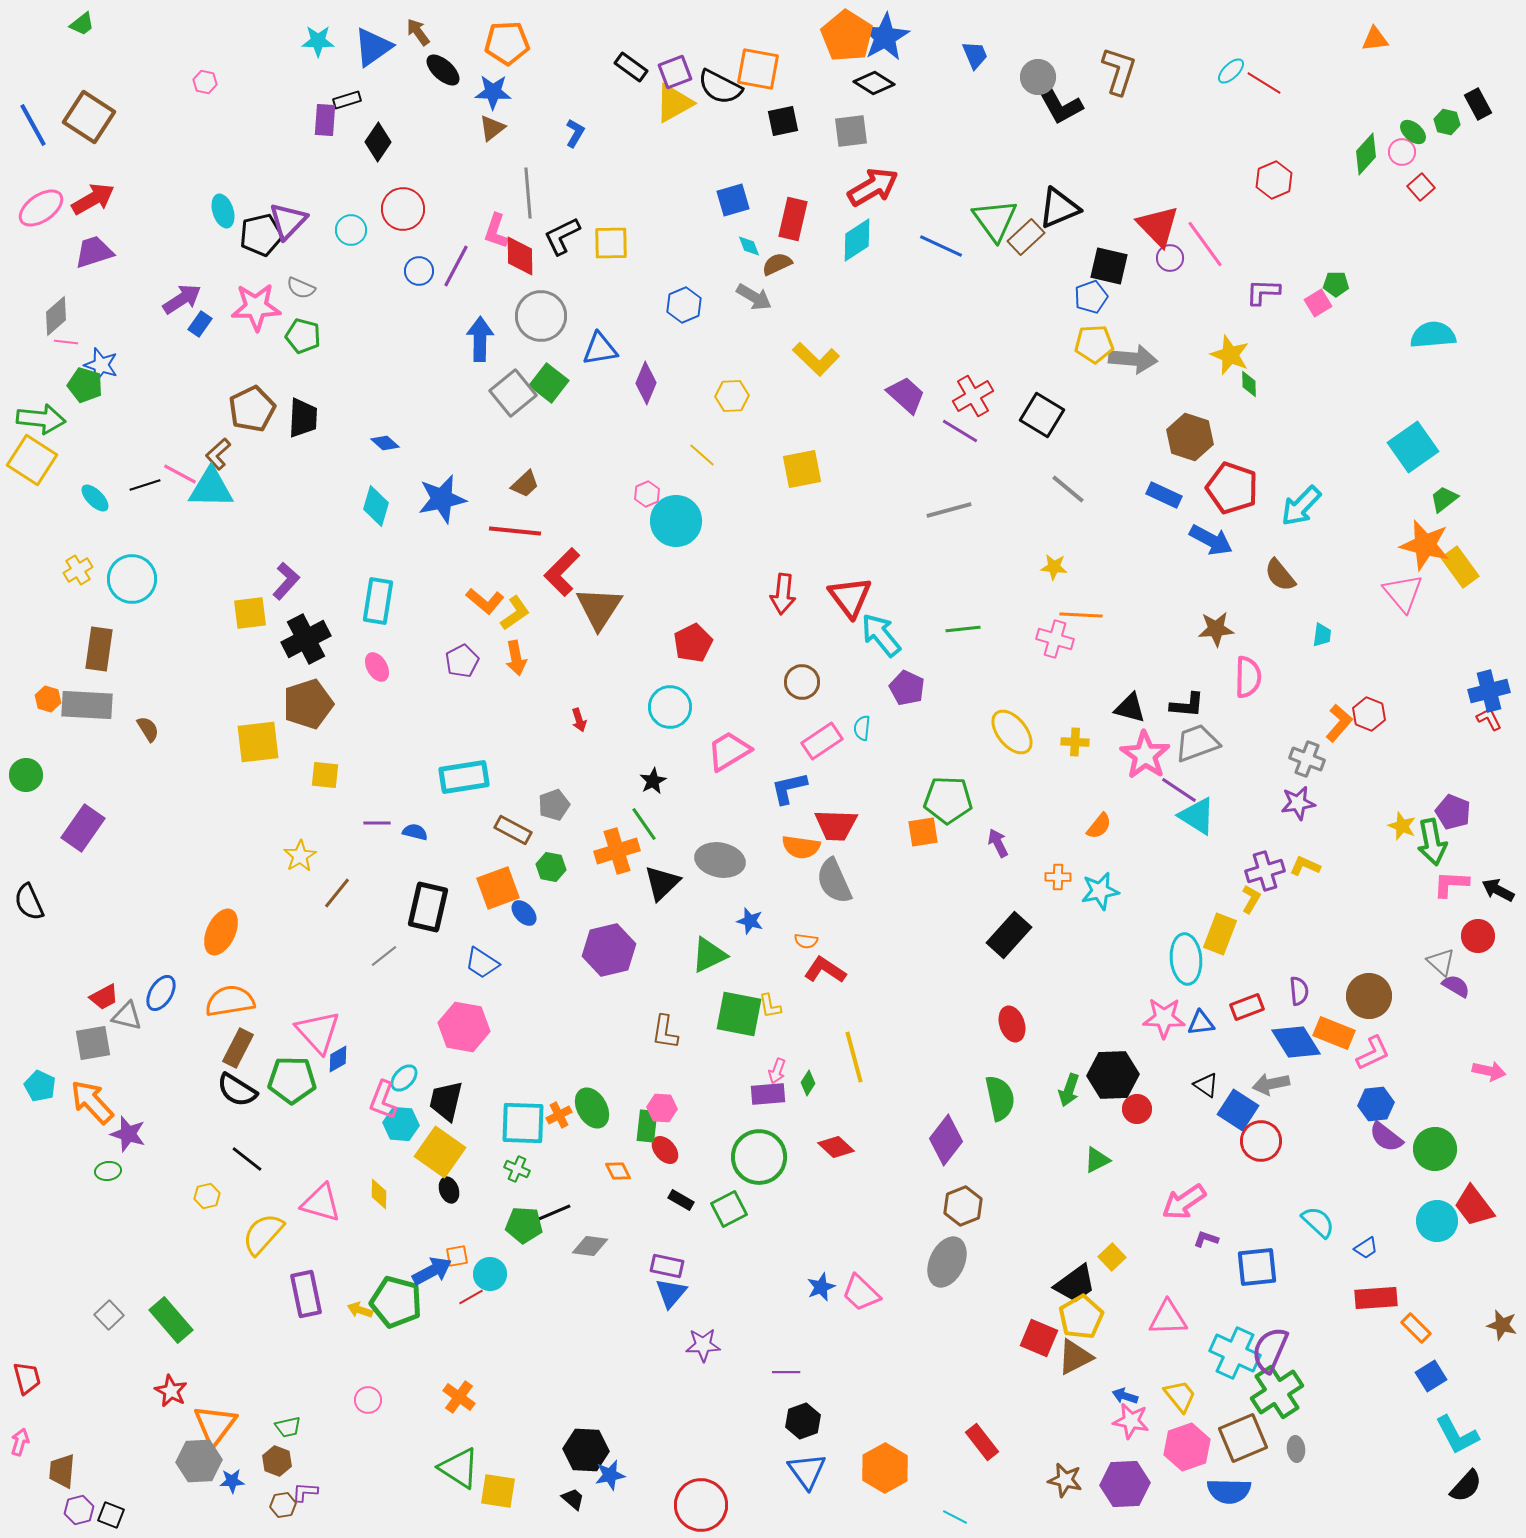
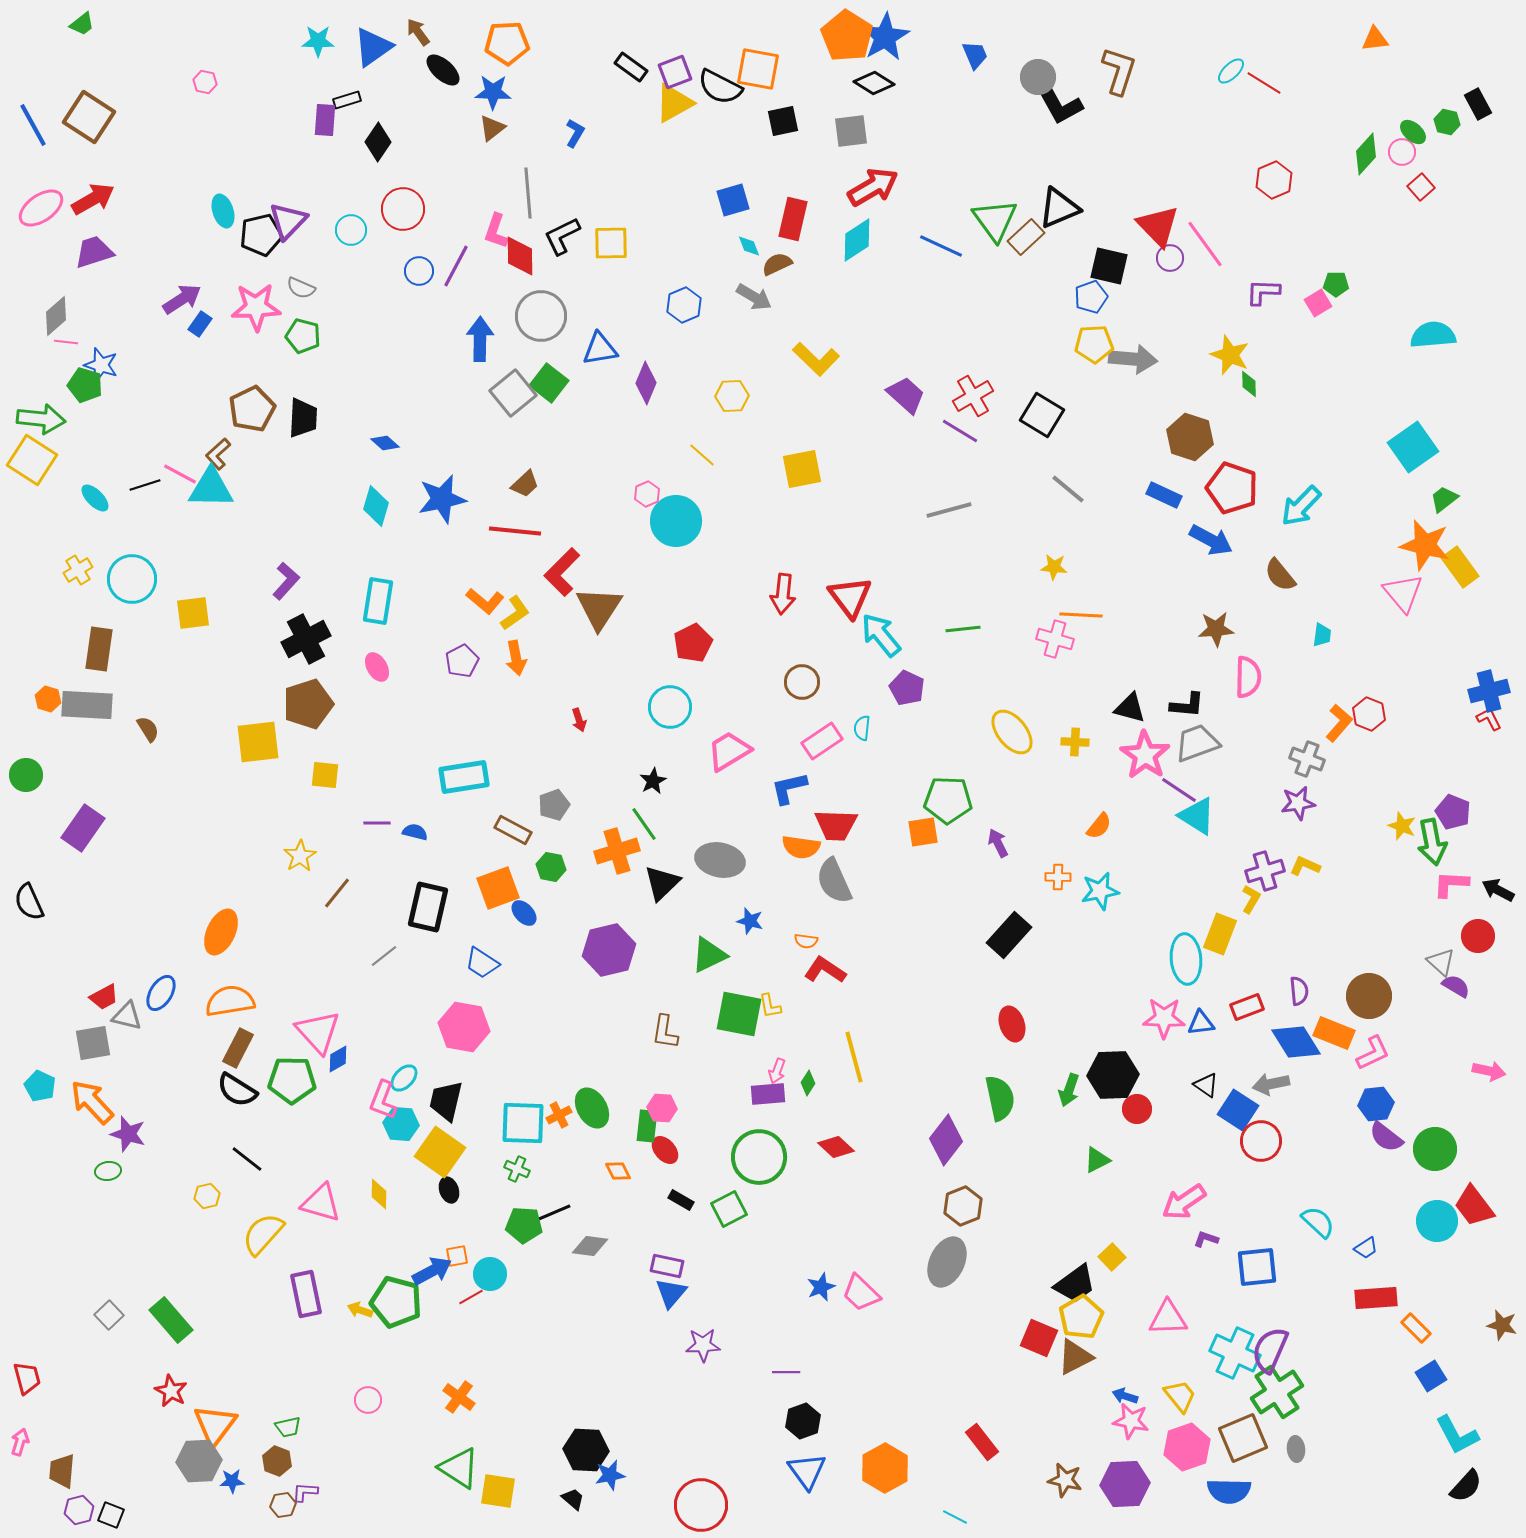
yellow square at (250, 613): moved 57 px left
